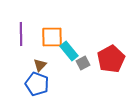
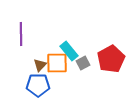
orange square: moved 5 px right, 26 px down
blue pentagon: moved 1 px right, 1 px down; rotated 20 degrees counterclockwise
